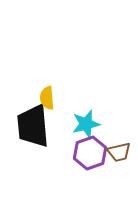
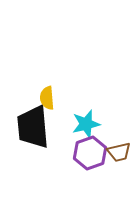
black trapezoid: moved 1 px down
